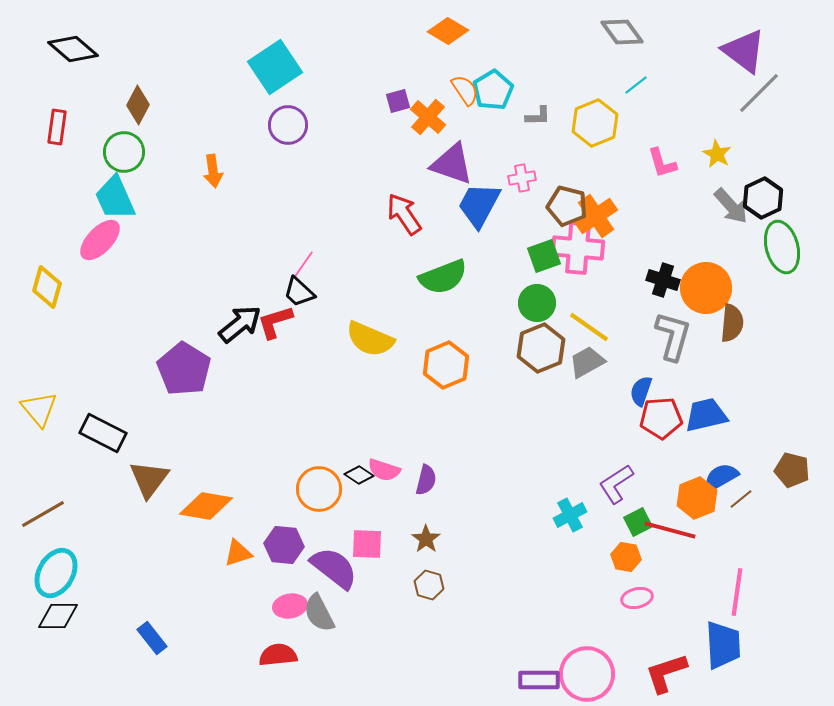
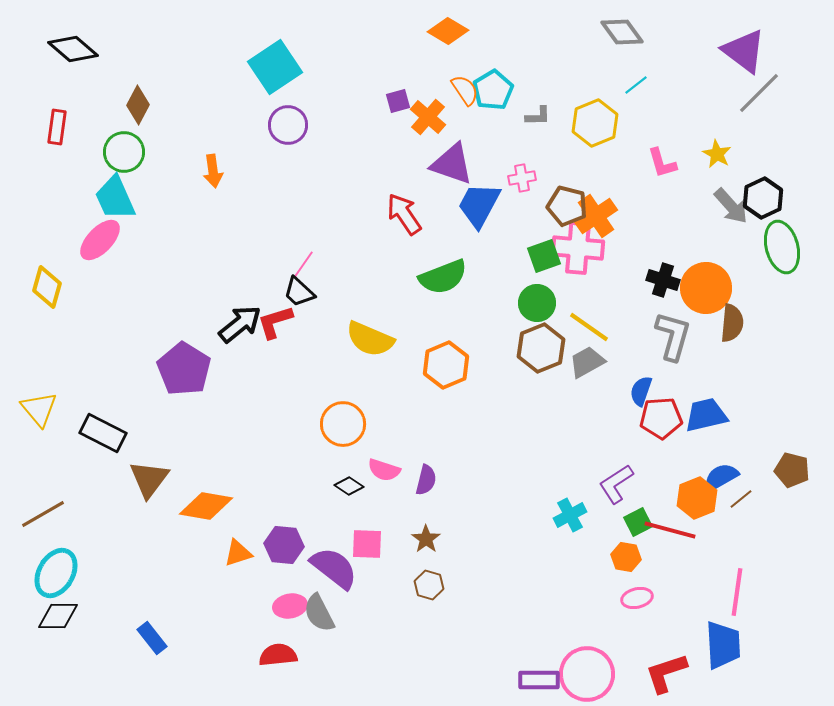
black diamond at (359, 475): moved 10 px left, 11 px down
orange circle at (319, 489): moved 24 px right, 65 px up
